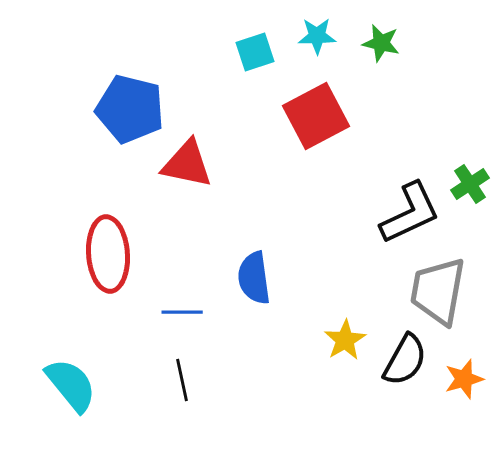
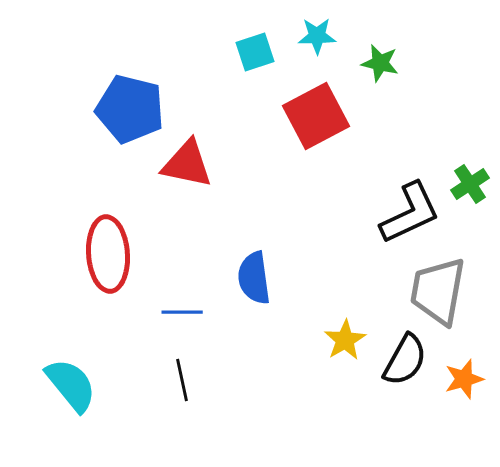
green star: moved 1 px left, 20 px down
